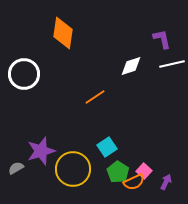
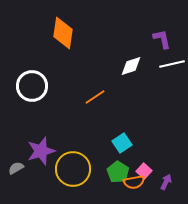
white circle: moved 8 px right, 12 px down
cyan square: moved 15 px right, 4 px up
orange semicircle: rotated 15 degrees clockwise
